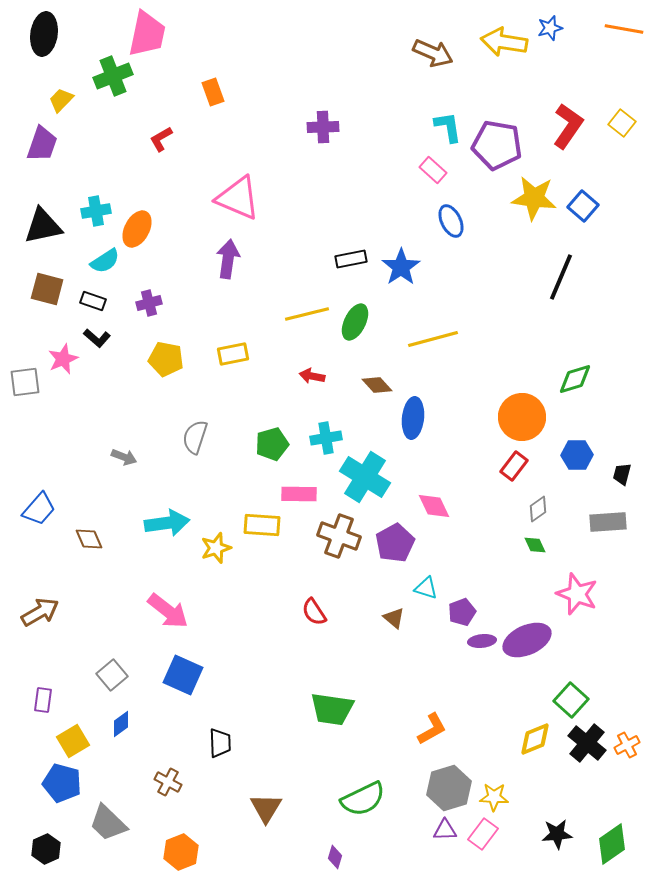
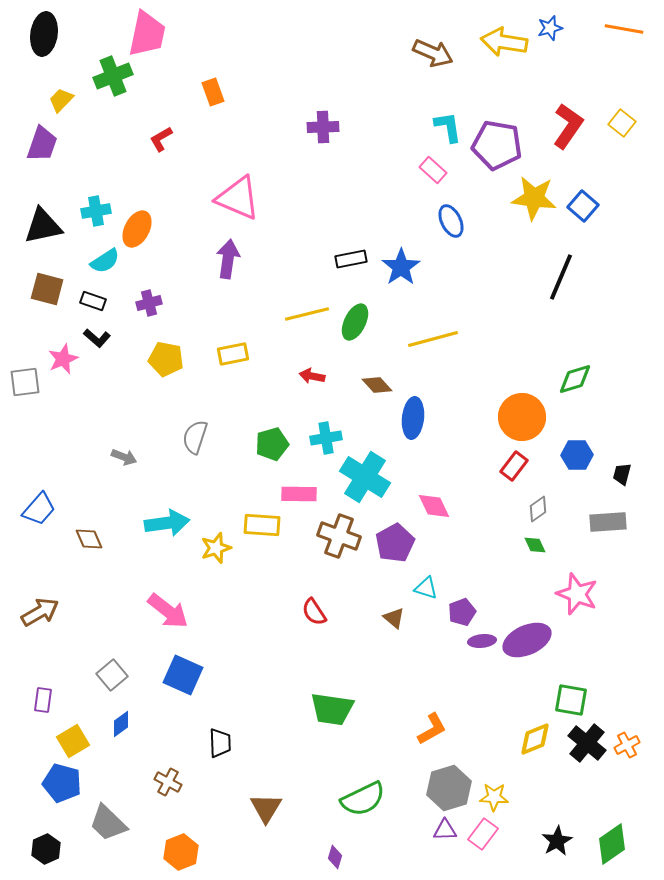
green square at (571, 700): rotated 32 degrees counterclockwise
black star at (557, 834): moved 7 px down; rotated 24 degrees counterclockwise
